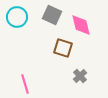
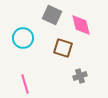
cyan circle: moved 6 px right, 21 px down
gray cross: rotated 24 degrees clockwise
